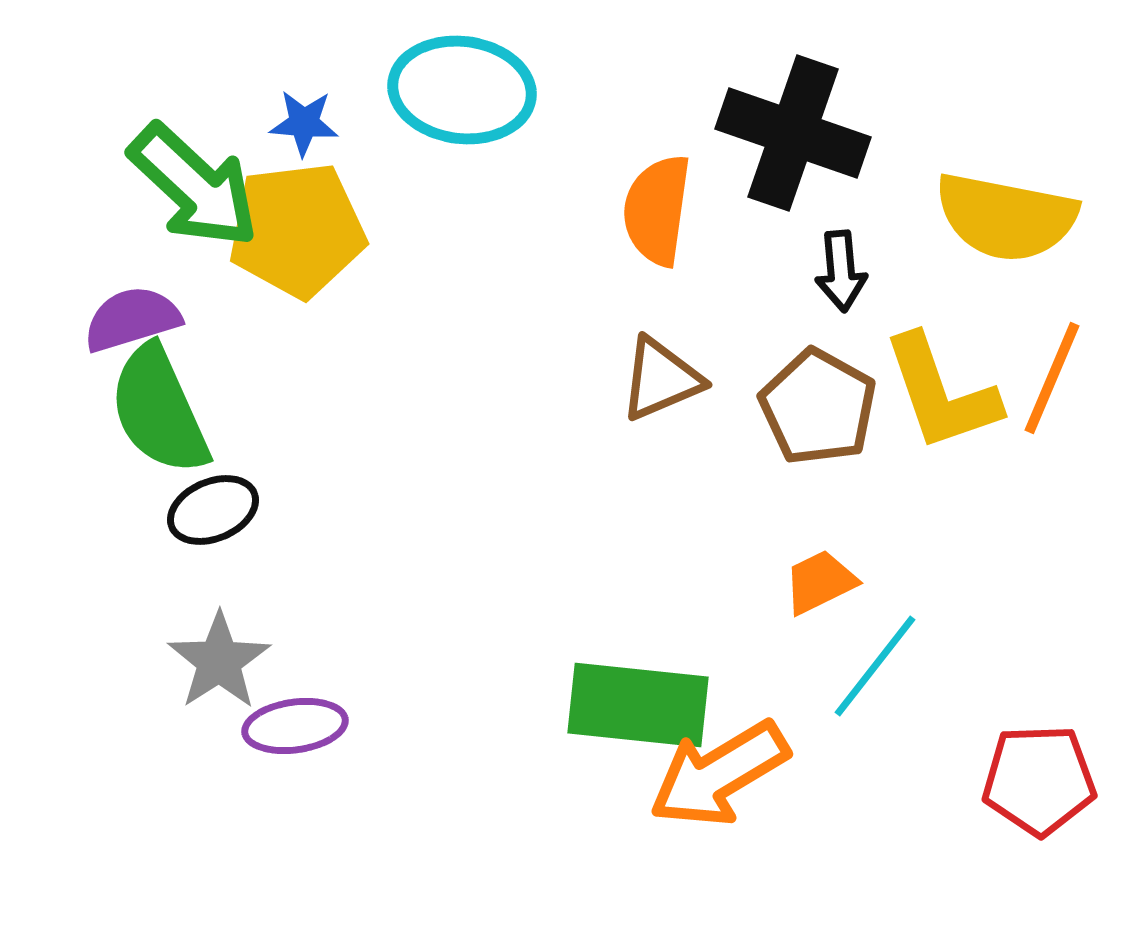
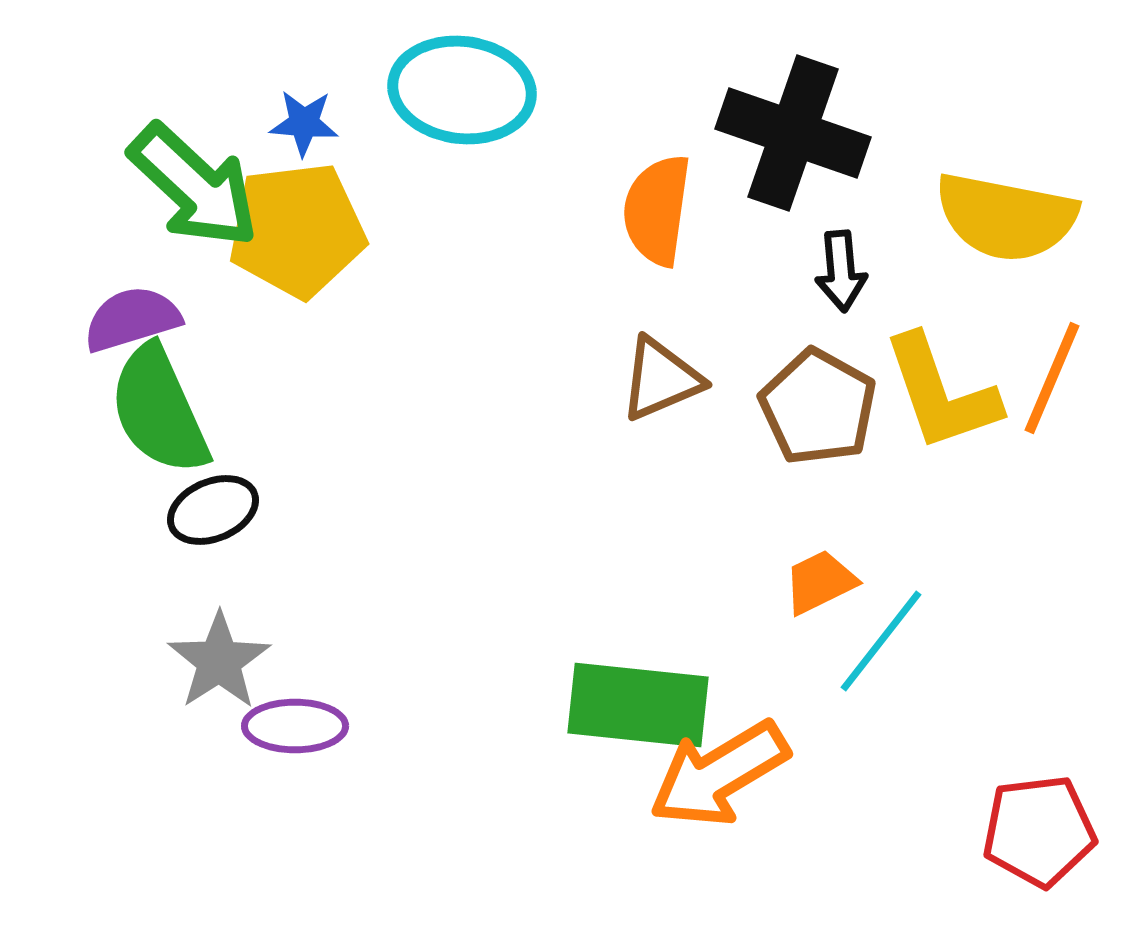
cyan line: moved 6 px right, 25 px up
purple ellipse: rotated 8 degrees clockwise
red pentagon: moved 51 px down; rotated 5 degrees counterclockwise
